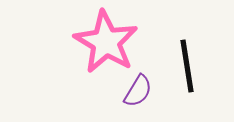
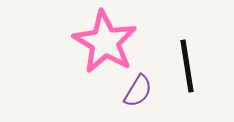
pink star: moved 1 px left
